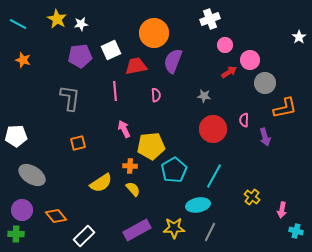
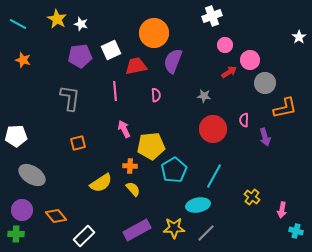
white cross at (210, 19): moved 2 px right, 3 px up
white star at (81, 24): rotated 24 degrees clockwise
gray line at (210, 232): moved 4 px left, 1 px down; rotated 18 degrees clockwise
